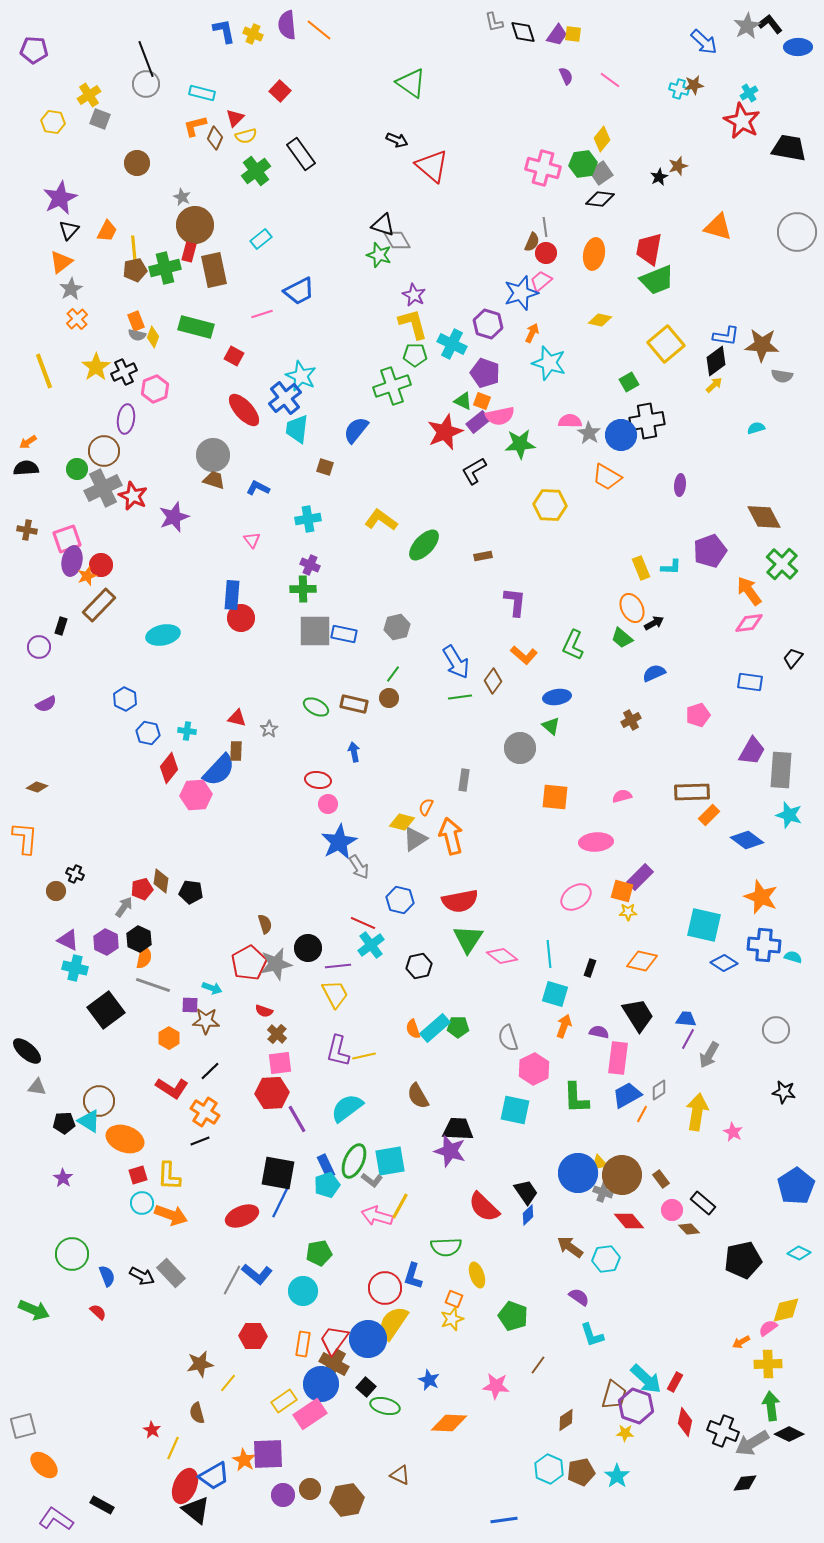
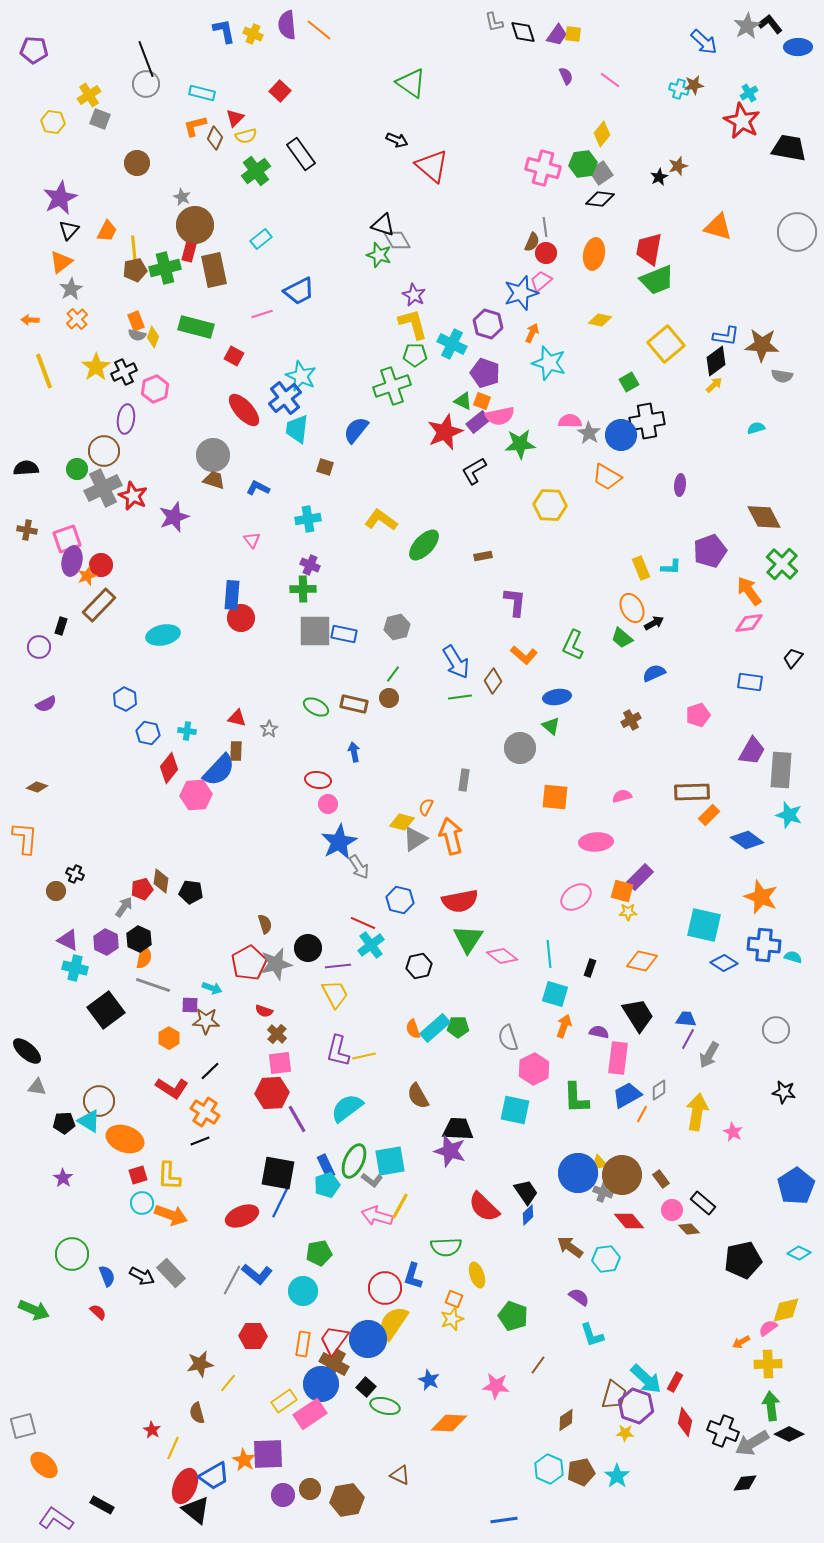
yellow diamond at (602, 139): moved 5 px up
orange arrow at (28, 442): moved 2 px right, 122 px up; rotated 36 degrees clockwise
